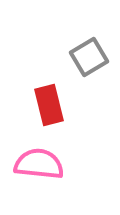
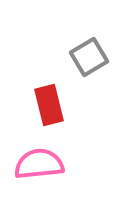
pink semicircle: rotated 12 degrees counterclockwise
